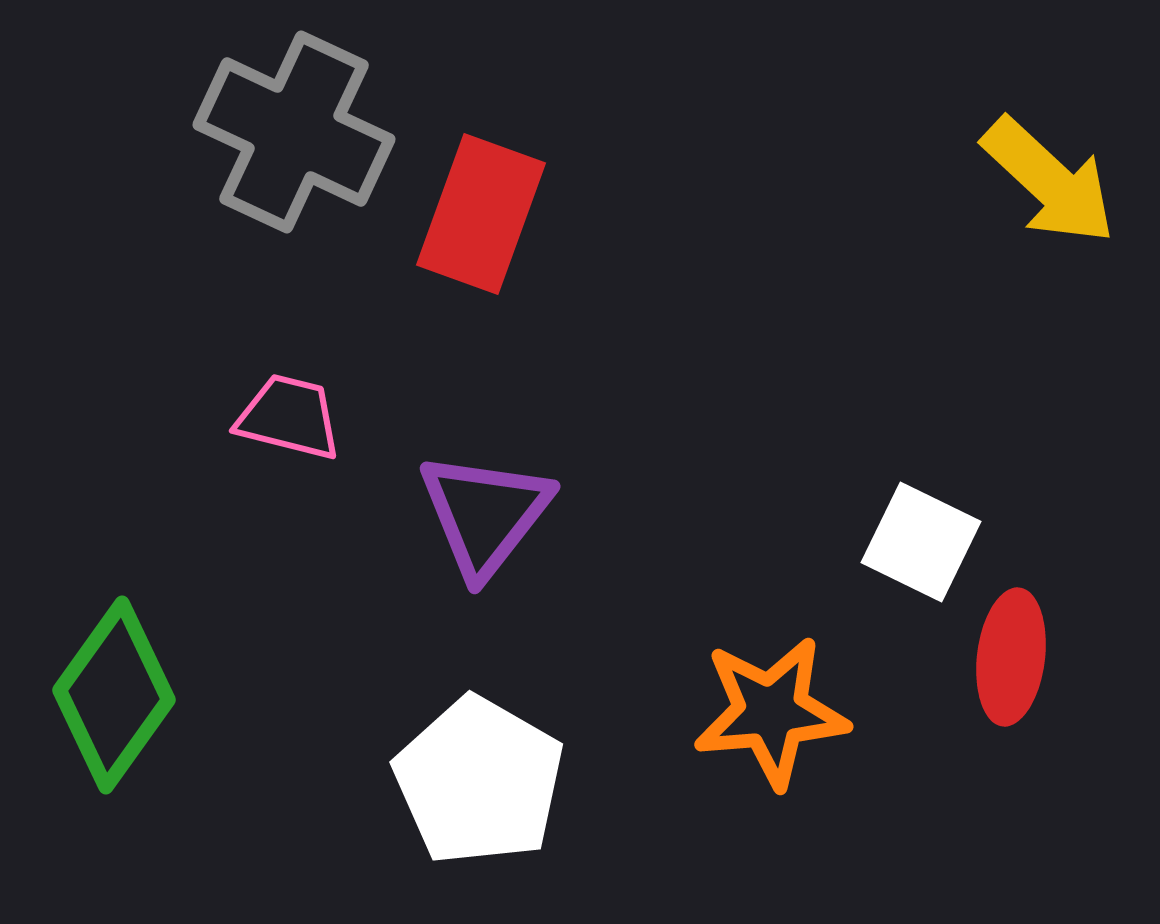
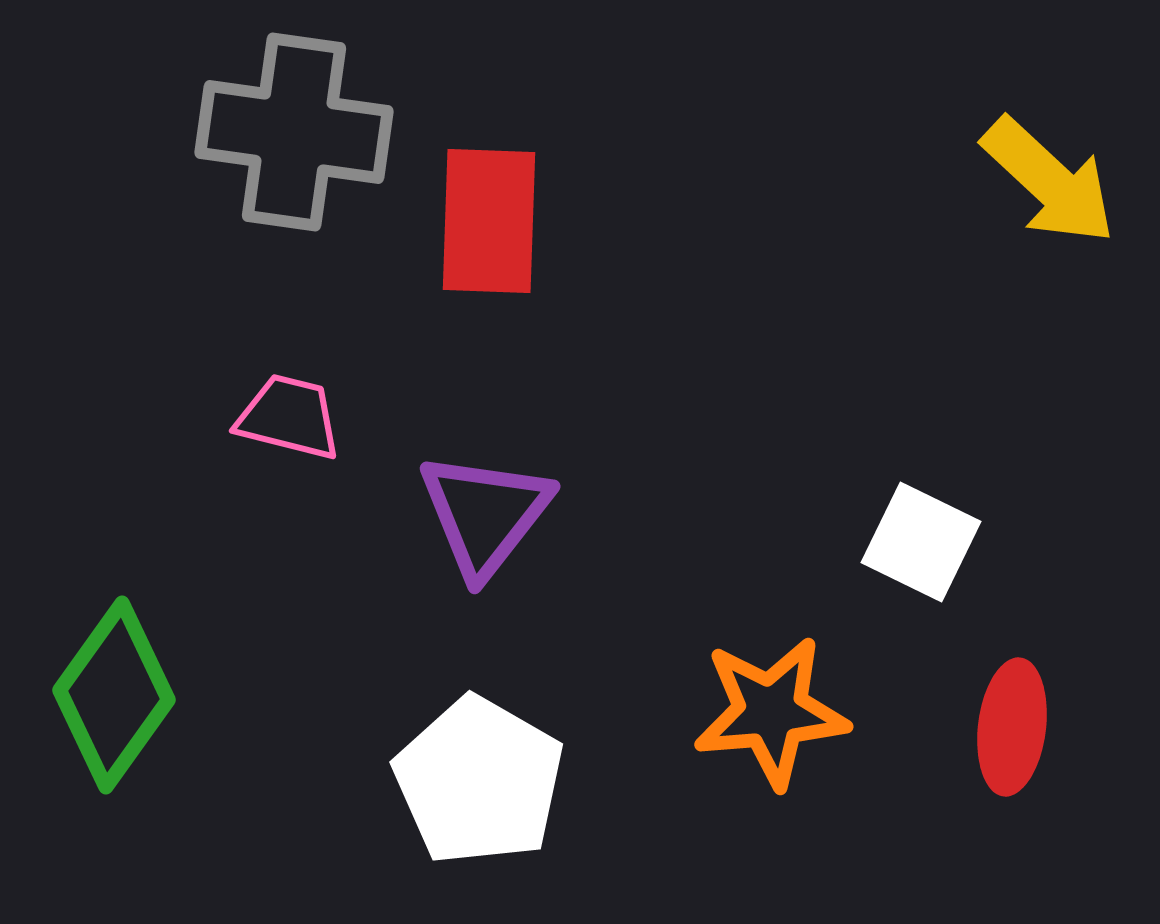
gray cross: rotated 17 degrees counterclockwise
red rectangle: moved 8 px right, 7 px down; rotated 18 degrees counterclockwise
red ellipse: moved 1 px right, 70 px down
